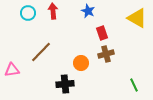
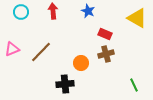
cyan circle: moved 7 px left, 1 px up
red rectangle: moved 3 px right, 1 px down; rotated 48 degrees counterclockwise
pink triangle: moved 21 px up; rotated 14 degrees counterclockwise
